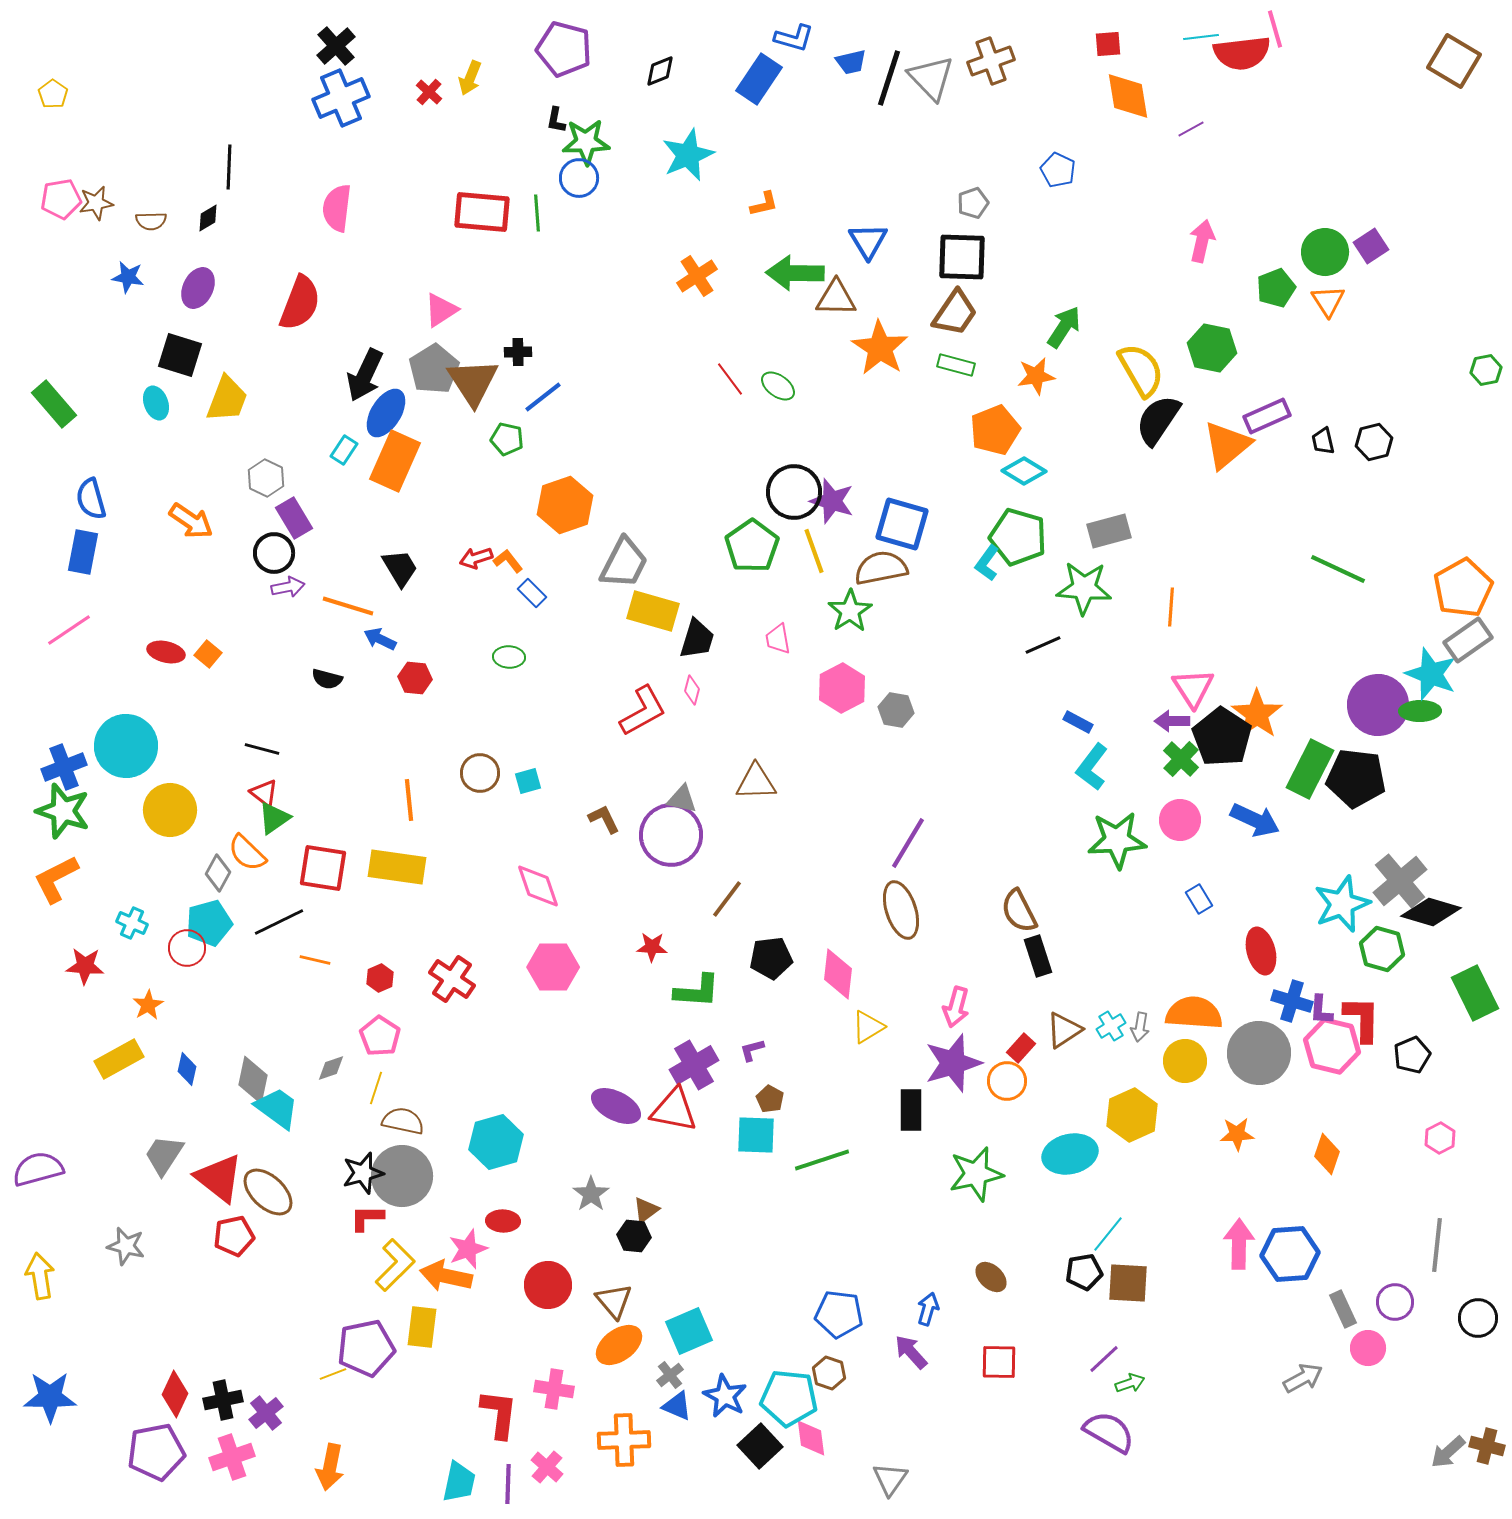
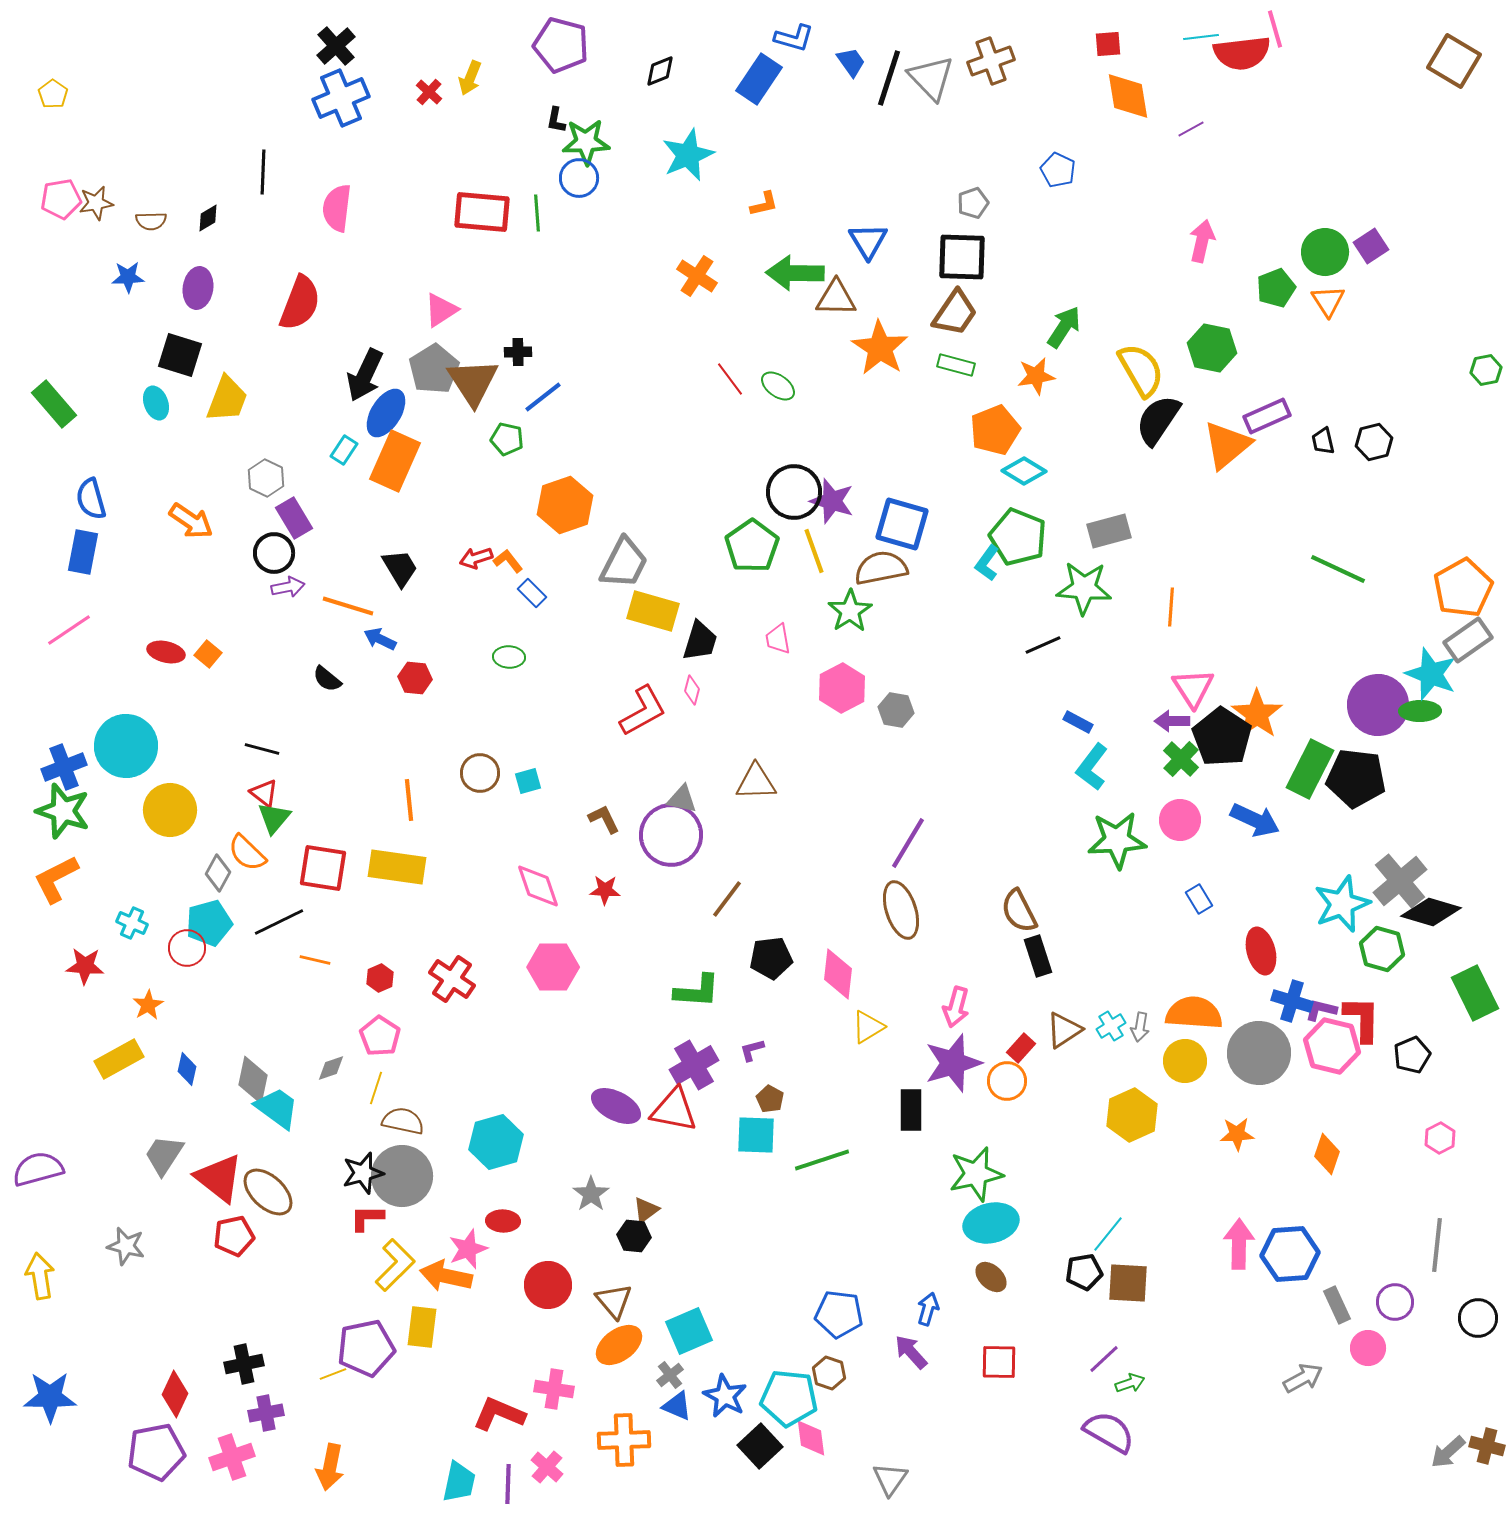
purple pentagon at (564, 49): moved 3 px left, 4 px up
blue trapezoid at (851, 62): rotated 112 degrees counterclockwise
black line at (229, 167): moved 34 px right, 5 px down
orange cross at (697, 276): rotated 24 degrees counterclockwise
blue star at (128, 277): rotated 12 degrees counterclockwise
purple ellipse at (198, 288): rotated 18 degrees counterclockwise
green pentagon at (1018, 537): rotated 6 degrees clockwise
black trapezoid at (697, 639): moved 3 px right, 2 px down
black semicircle at (327, 679): rotated 24 degrees clockwise
green triangle at (274, 818): rotated 15 degrees counterclockwise
red star at (652, 947): moved 47 px left, 57 px up
purple L-shape at (1321, 1010): rotated 100 degrees clockwise
cyan ellipse at (1070, 1154): moved 79 px left, 69 px down
gray rectangle at (1343, 1309): moved 6 px left, 4 px up
black cross at (223, 1400): moved 21 px right, 36 px up
purple cross at (266, 1413): rotated 28 degrees clockwise
red L-shape at (499, 1414): rotated 74 degrees counterclockwise
